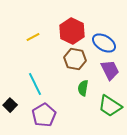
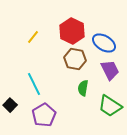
yellow line: rotated 24 degrees counterclockwise
cyan line: moved 1 px left
